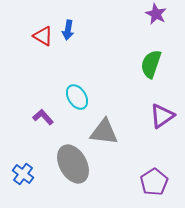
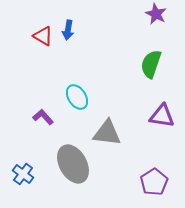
purple triangle: rotated 44 degrees clockwise
gray triangle: moved 3 px right, 1 px down
